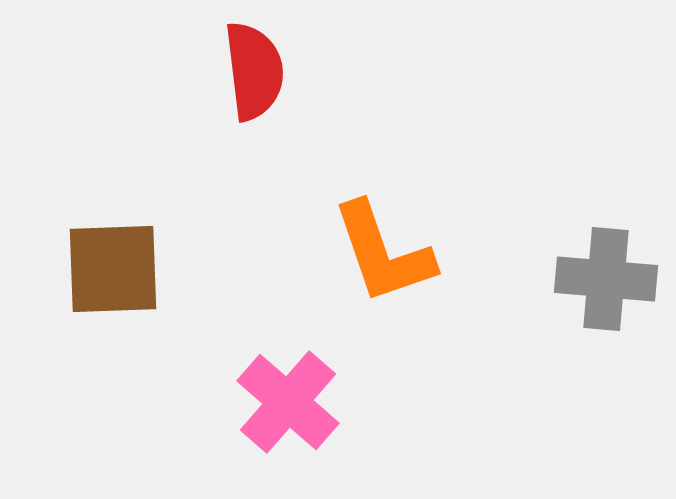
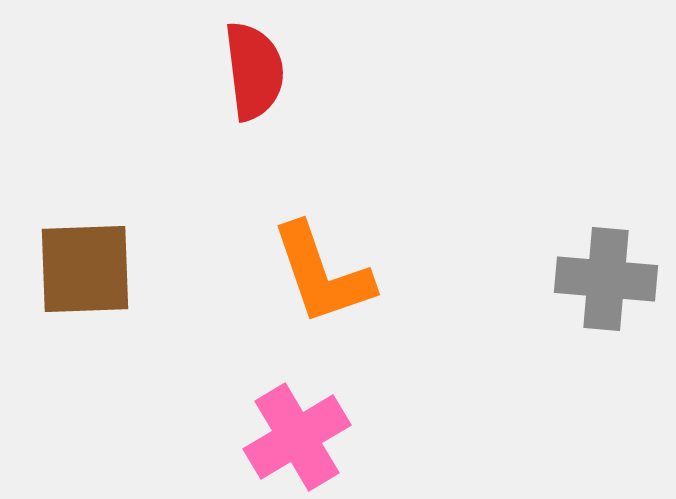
orange L-shape: moved 61 px left, 21 px down
brown square: moved 28 px left
pink cross: moved 9 px right, 35 px down; rotated 18 degrees clockwise
